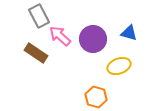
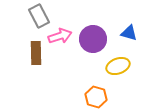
pink arrow: rotated 120 degrees clockwise
brown rectangle: rotated 55 degrees clockwise
yellow ellipse: moved 1 px left
